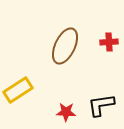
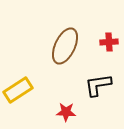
black L-shape: moved 3 px left, 20 px up
